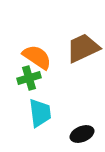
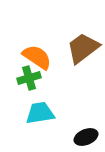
brown trapezoid: rotated 12 degrees counterclockwise
cyan trapezoid: rotated 92 degrees counterclockwise
black ellipse: moved 4 px right, 3 px down
